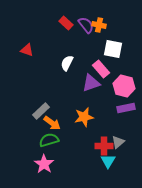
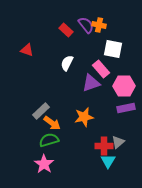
red rectangle: moved 7 px down
pink hexagon: rotated 15 degrees counterclockwise
